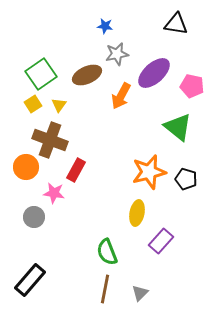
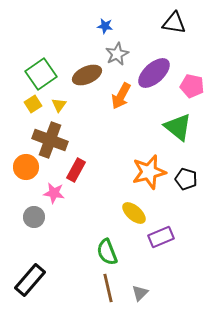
black triangle: moved 2 px left, 1 px up
gray star: rotated 15 degrees counterclockwise
yellow ellipse: moved 3 px left; rotated 60 degrees counterclockwise
purple rectangle: moved 4 px up; rotated 25 degrees clockwise
brown line: moved 3 px right, 1 px up; rotated 24 degrees counterclockwise
